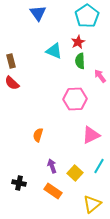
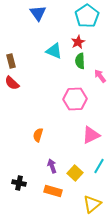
orange rectangle: rotated 18 degrees counterclockwise
